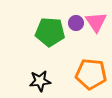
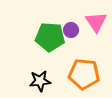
purple circle: moved 5 px left, 7 px down
green pentagon: moved 5 px down
orange pentagon: moved 7 px left
